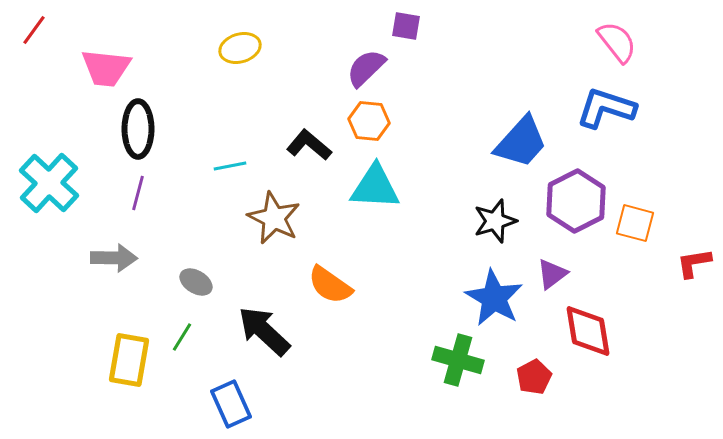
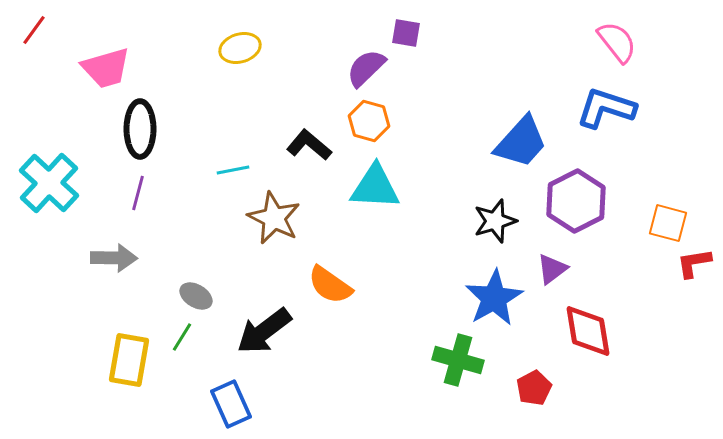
purple square: moved 7 px down
pink trapezoid: rotated 22 degrees counterclockwise
orange hexagon: rotated 9 degrees clockwise
black ellipse: moved 2 px right
cyan line: moved 3 px right, 4 px down
orange square: moved 33 px right
purple triangle: moved 5 px up
gray ellipse: moved 14 px down
blue star: rotated 12 degrees clockwise
black arrow: rotated 80 degrees counterclockwise
red pentagon: moved 11 px down
